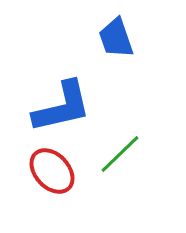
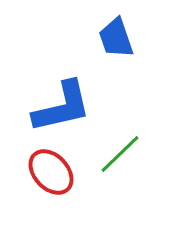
red ellipse: moved 1 px left, 1 px down
